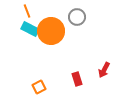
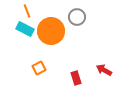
cyan rectangle: moved 5 px left
red arrow: rotated 91 degrees clockwise
red rectangle: moved 1 px left, 1 px up
orange square: moved 19 px up
